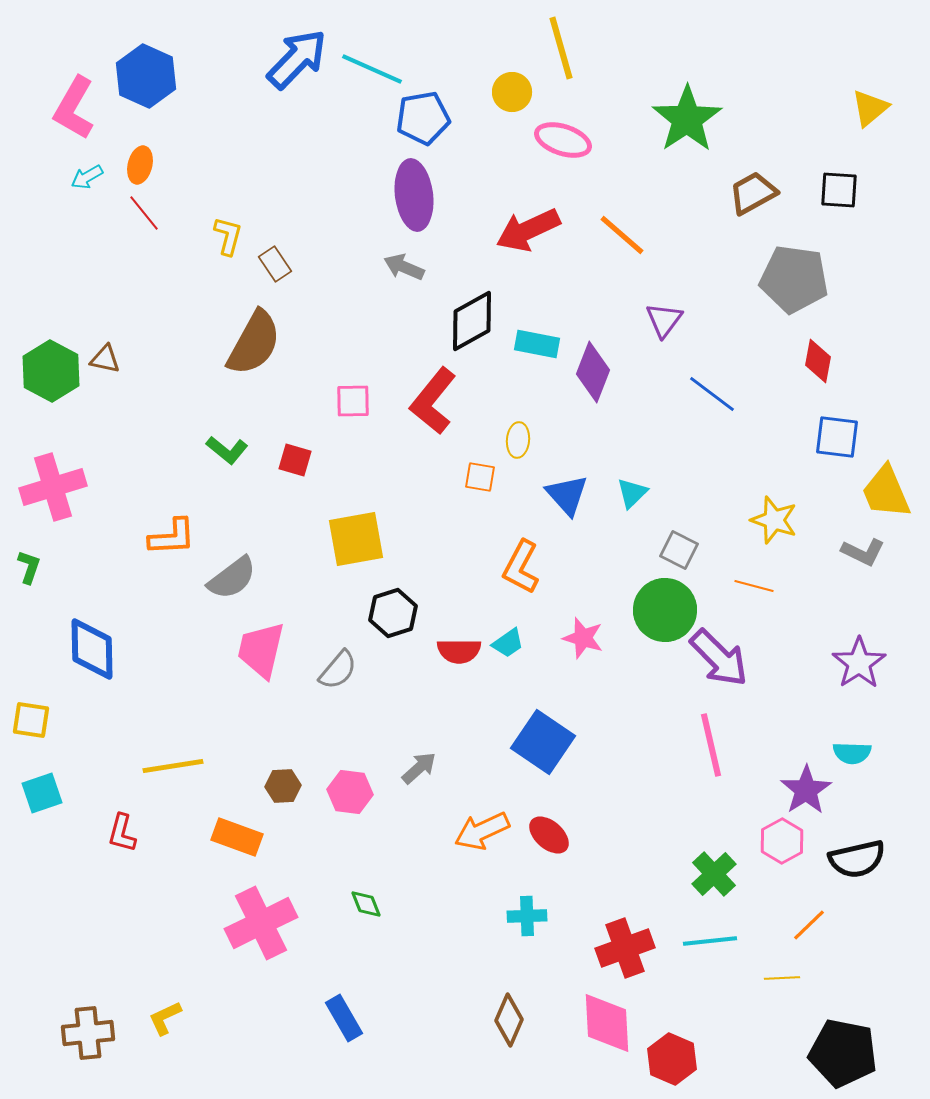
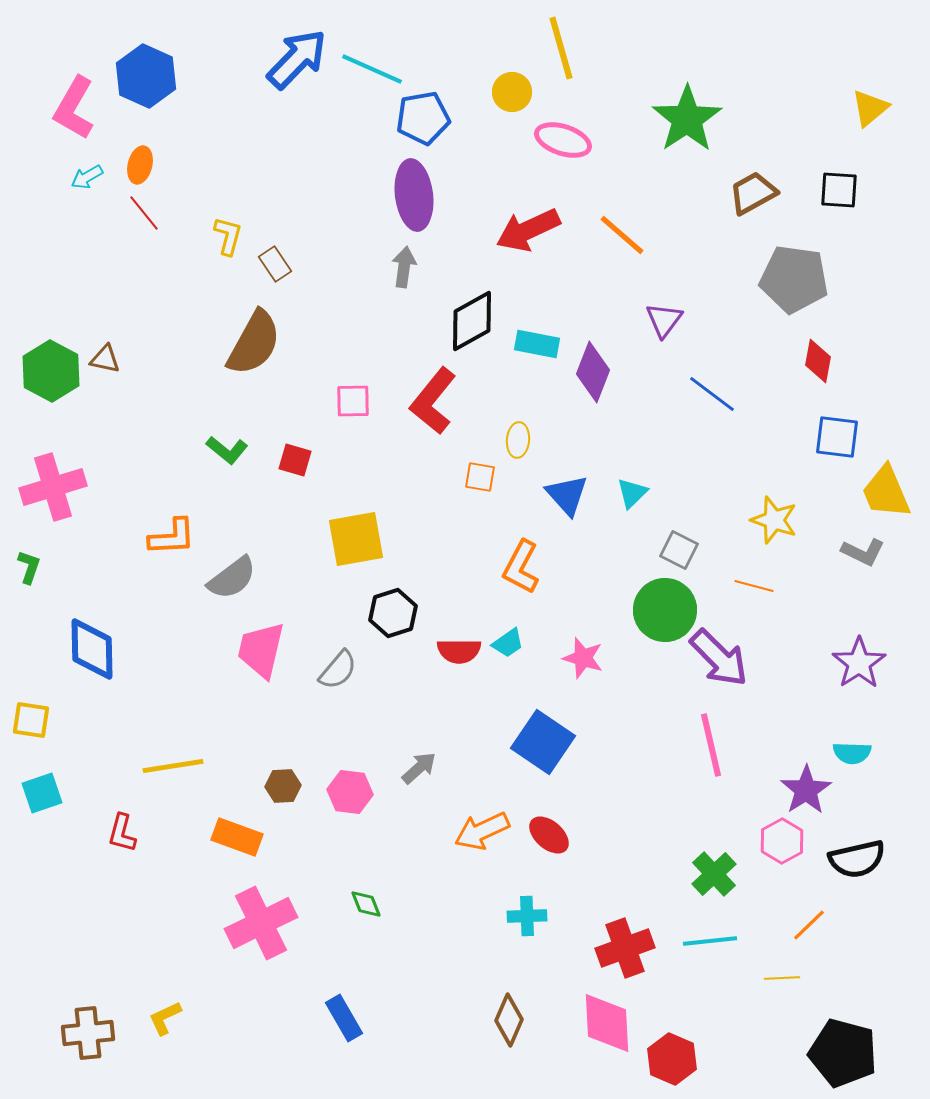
gray arrow at (404, 267): rotated 75 degrees clockwise
pink star at (583, 638): moved 20 px down
black pentagon at (843, 1053): rotated 4 degrees clockwise
